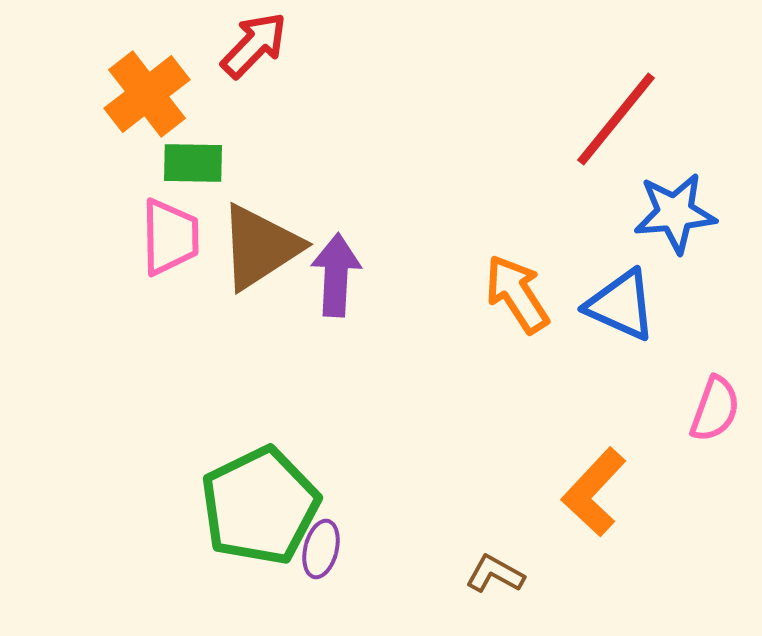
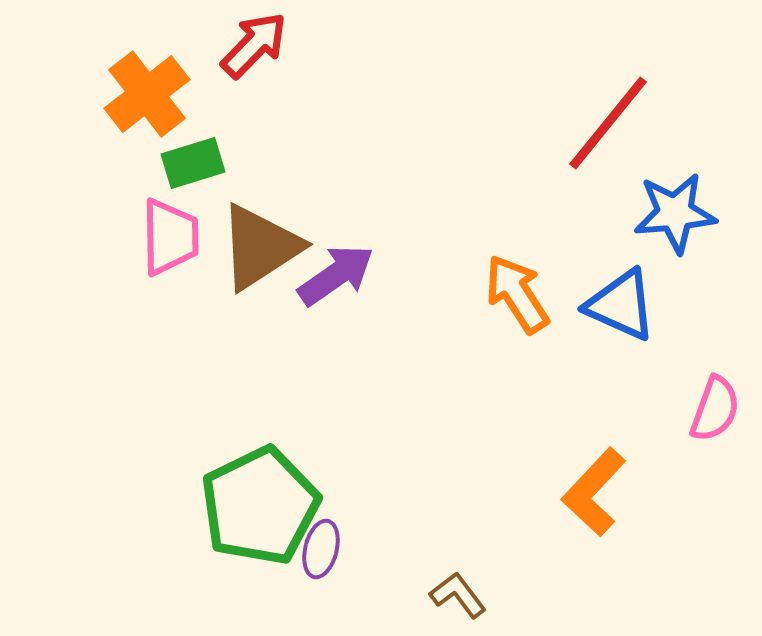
red line: moved 8 px left, 4 px down
green rectangle: rotated 18 degrees counterclockwise
purple arrow: rotated 52 degrees clockwise
brown L-shape: moved 37 px left, 21 px down; rotated 24 degrees clockwise
